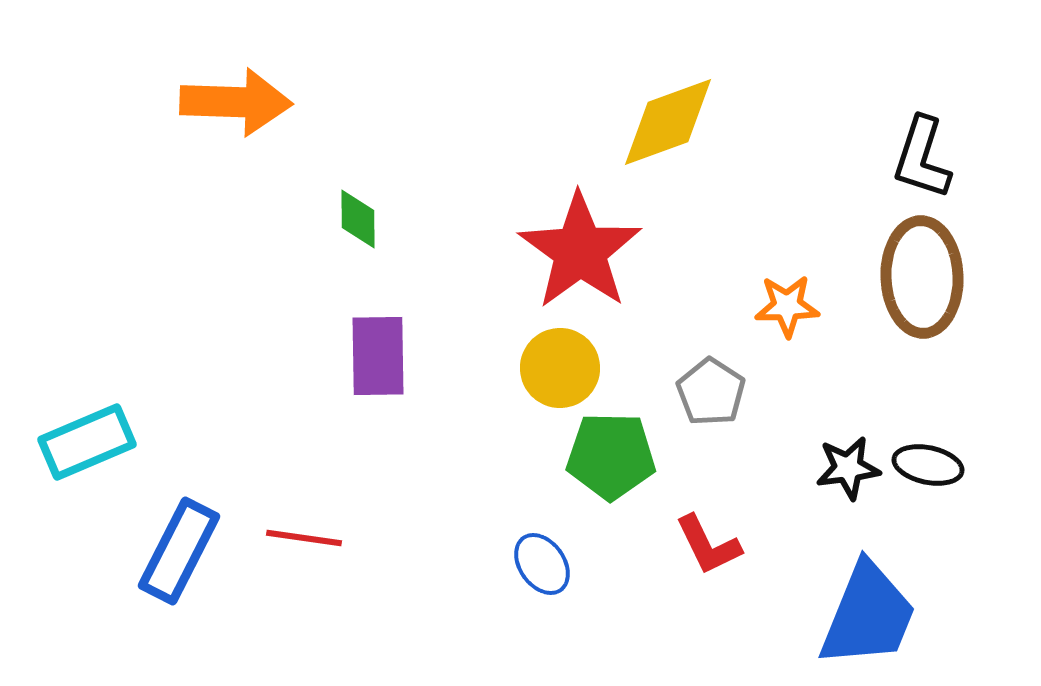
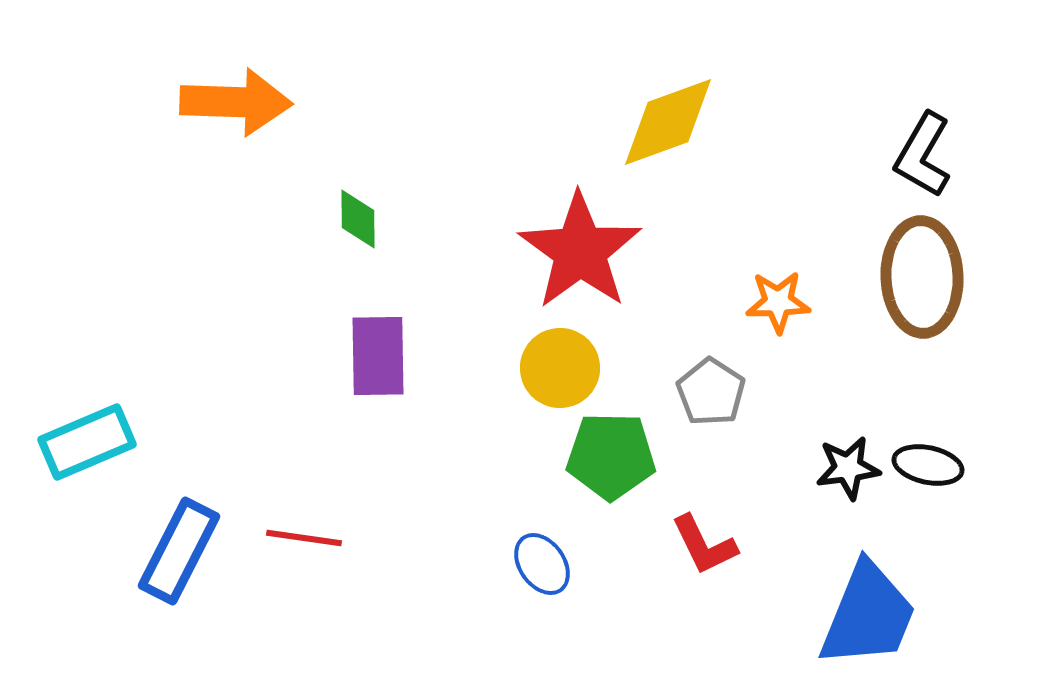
black L-shape: moved 1 px right, 3 px up; rotated 12 degrees clockwise
orange star: moved 9 px left, 4 px up
red L-shape: moved 4 px left
